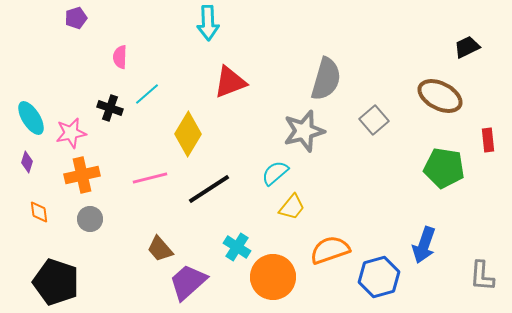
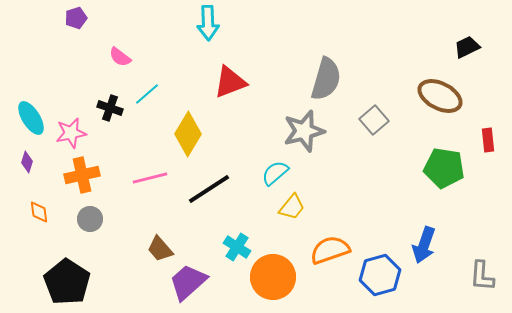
pink semicircle: rotated 55 degrees counterclockwise
blue hexagon: moved 1 px right, 2 px up
black pentagon: moved 11 px right; rotated 15 degrees clockwise
